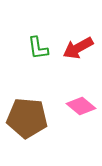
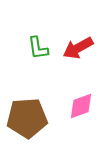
pink diamond: rotated 60 degrees counterclockwise
brown pentagon: rotated 9 degrees counterclockwise
